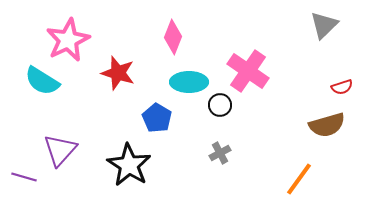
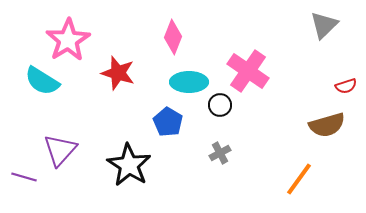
pink star: rotated 6 degrees counterclockwise
red semicircle: moved 4 px right, 1 px up
blue pentagon: moved 11 px right, 4 px down
